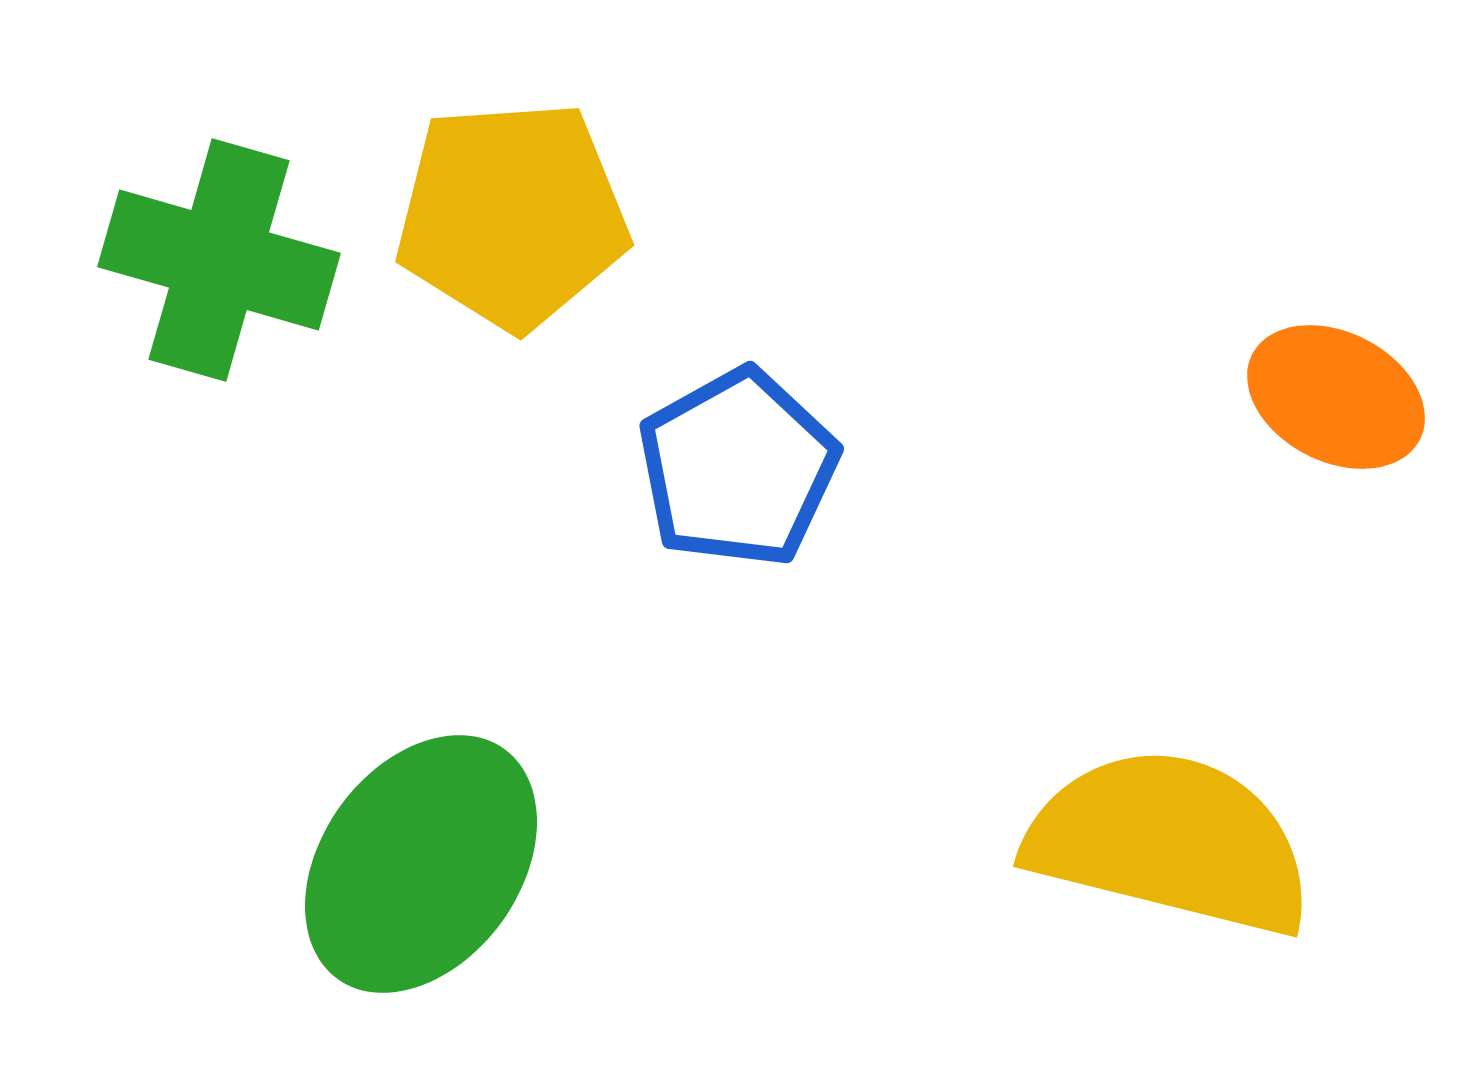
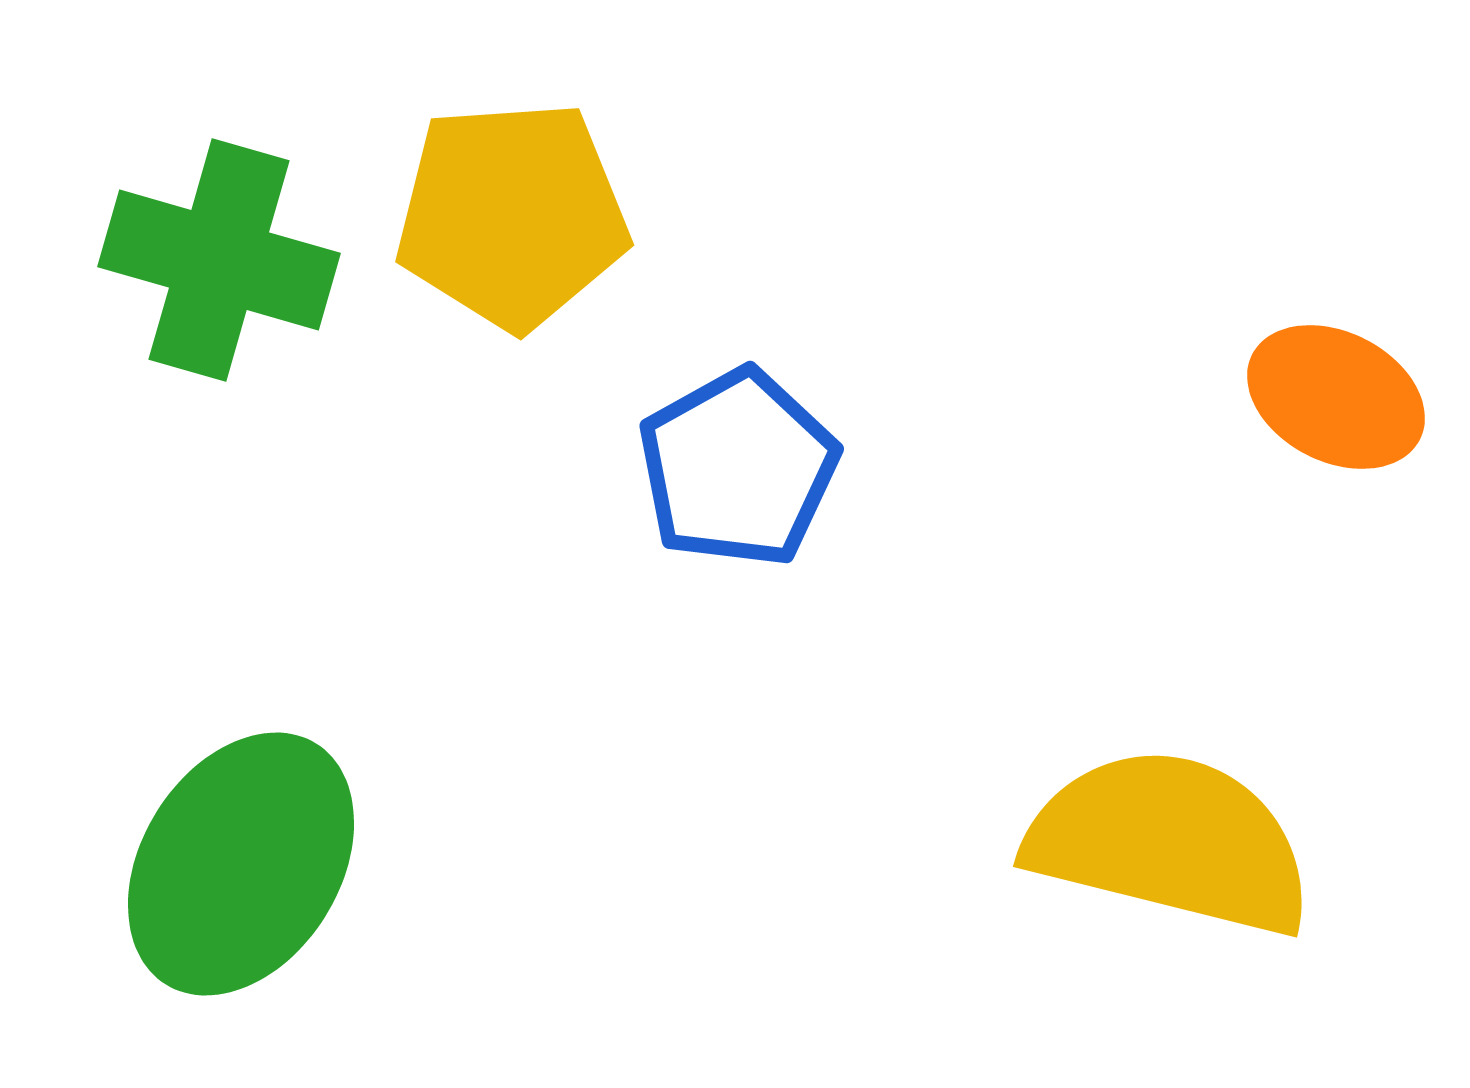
green ellipse: moved 180 px left; rotated 4 degrees counterclockwise
